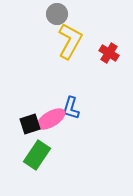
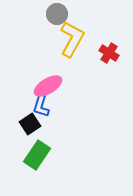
yellow L-shape: moved 2 px right, 2 px up
blue L-shape: moved 30 px left, 2 px up
pink ellipse: moved 3 px left, 33 px up
black square: rotated 15 degrees counterclockwise
